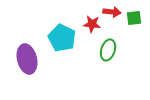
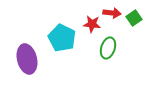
red arrow: moved 1 px down
green square: rotated 28 degrees counterclockwise
green ellipse: moved 2 px up
